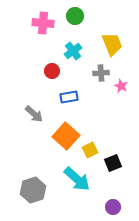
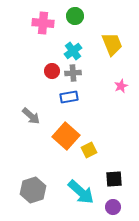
gray cross: moved 28 px left
pink star: rotated 24 degrees clockwise
gray arrow: moved 3 px left, 2 px down
yellow square: moved 1 px left
black square: moved 1 px right, 16 px down; rotated 18 degrees clockwise
cyan arrow: moved 4 px right, 13 px down
